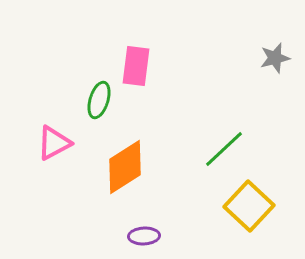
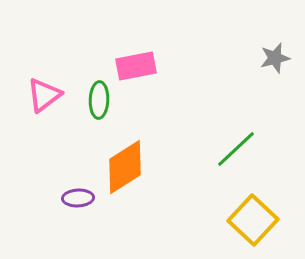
pink rectangle: rotated 72 degrees clockwise
green ellipse: rotated 15 degrees counterclockwise
pink triangle: moved 10 px left, 48 px up; rotated 9 degrees counterclockwise
green line: moved 12 px right
yellow square: moved 4 px right, 14 px down
purple ellipse: moved 66 px left, 38 px up
